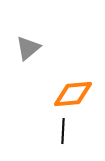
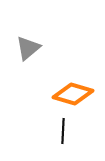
orange diamond: rotated 21 degrees clockwise
